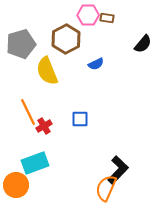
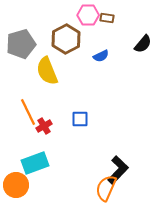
blue semicircle: moved 5 px right, 8 px up
